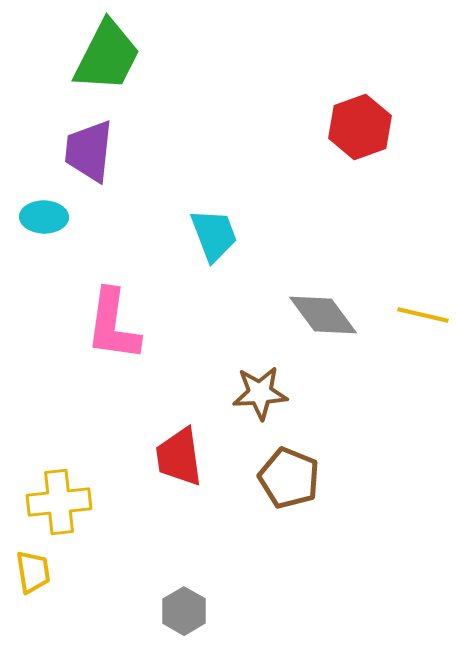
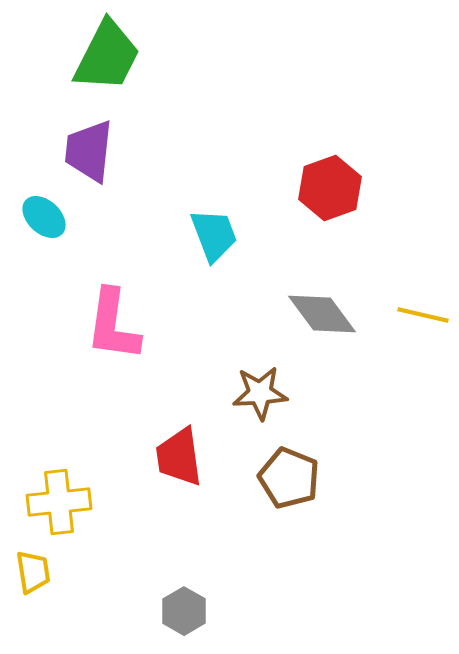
red hexagon: moved 30 px left, 61 px down
cyan ellipse: rotated 42 degrees clockwise
gray diamond: moved 1 px left, 1 px up
